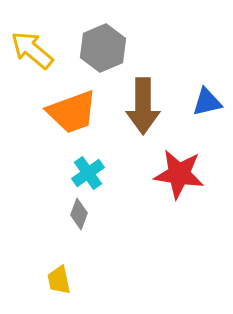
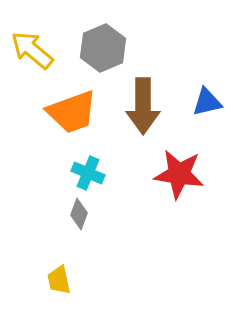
cyan cross: rotated 32 degrees counterclockwise
